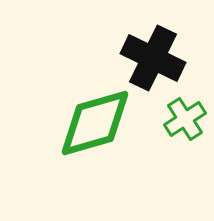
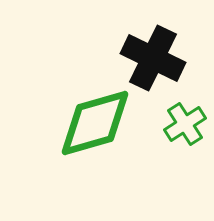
green cross: moved 5 px down
